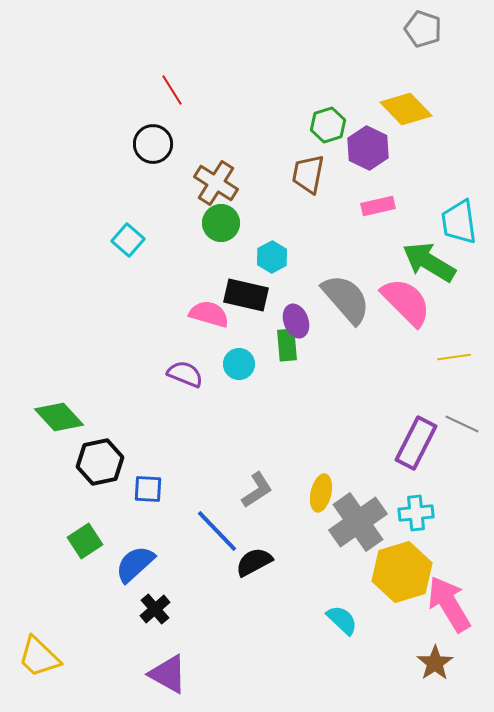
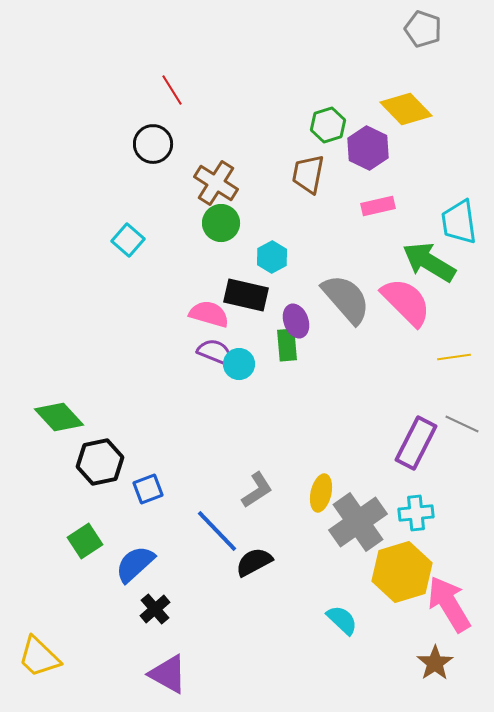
purple semicircle at (185, 374): moved 30 px right, 22 px up
blue square at (148, 489): rotated 24 degrees counterclockwise
